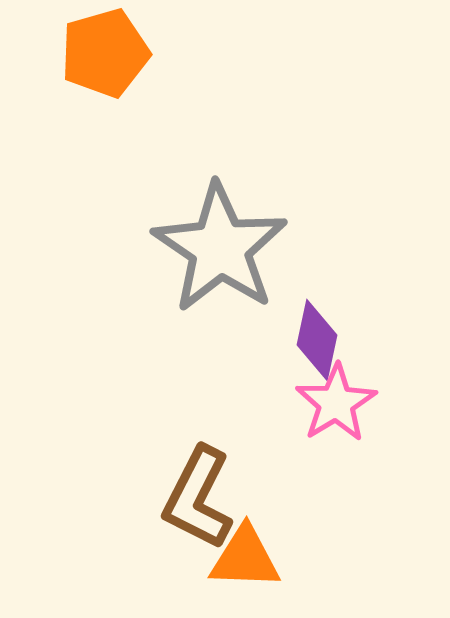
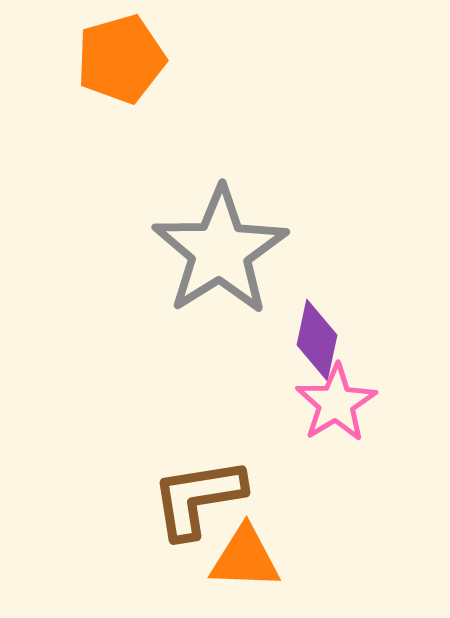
orange pentagon: moved 16 px right, 6 px down
gray star: moved 3 px down; rotated 6 degrees clockwise
brown L-shape: rotated 54 degrees clockwise
